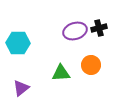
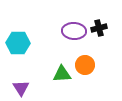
purple ellipse: moved 1 px left; rotated 20 degrees clockwise
orange circle: moved 6 px left
green triangle: moved 1 px right, 1 px down
purple triangle: rotated 24 degrees counterclockwise
